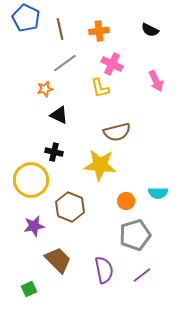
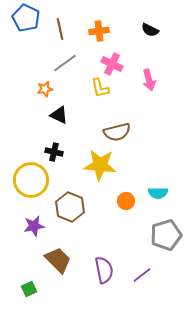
pink arrow: moved 7 px left, 1 px up; rotated 10 degrees clockwise
gray pentagon: moved 31 px right
